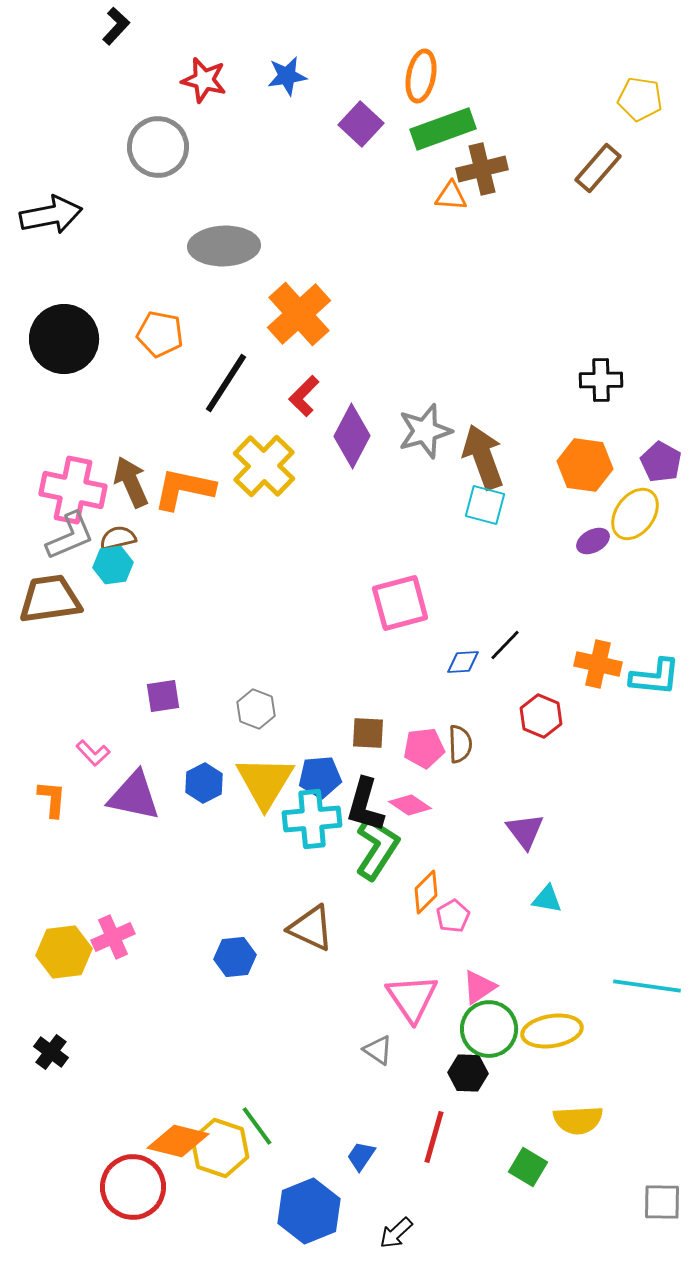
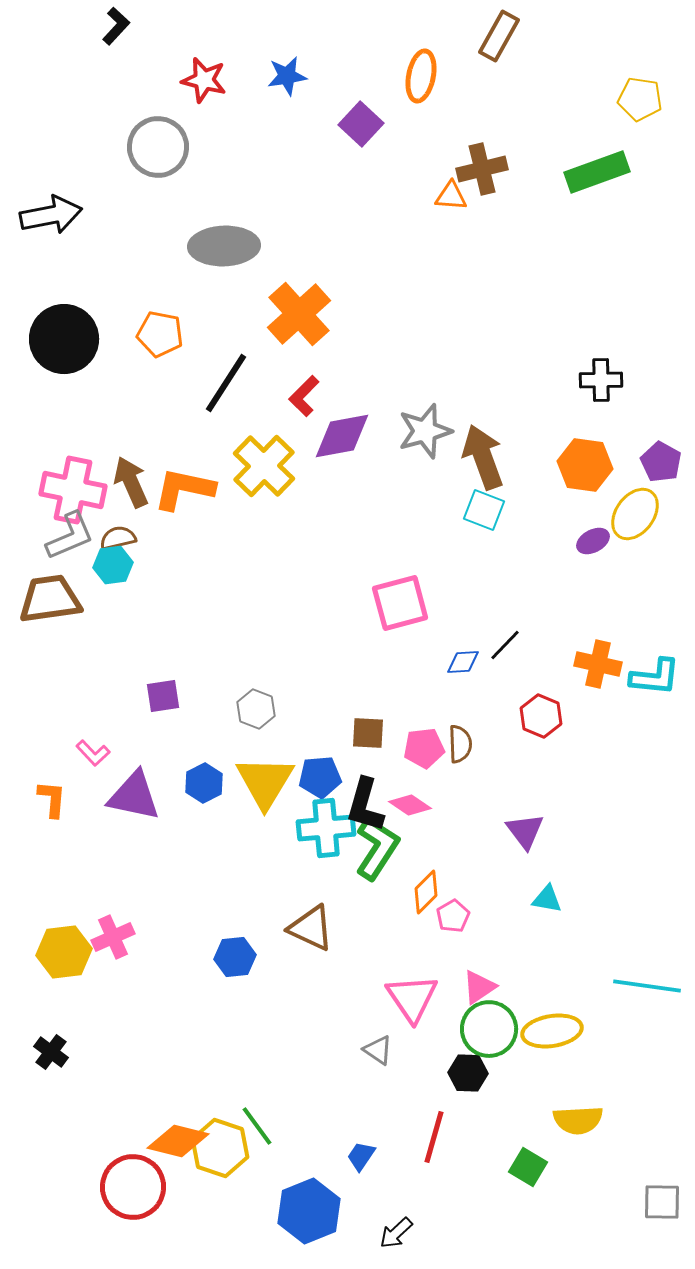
green rectangle at (443, 129): moved 154 px right, 43 px down
brown rectangle at (598, 168): moved 99 px left, 132 px up; rotated 12 degrees counterclockwise
purple diamond at (352, 436): moved 10 px left; rotated 52 degrees clockwise
cyan square at (485, 505): moved 1 px left, 5 px down; rotated 6 degrees clockwise
cyan cross at (312, 819): moved 14 px right, 9 px down
